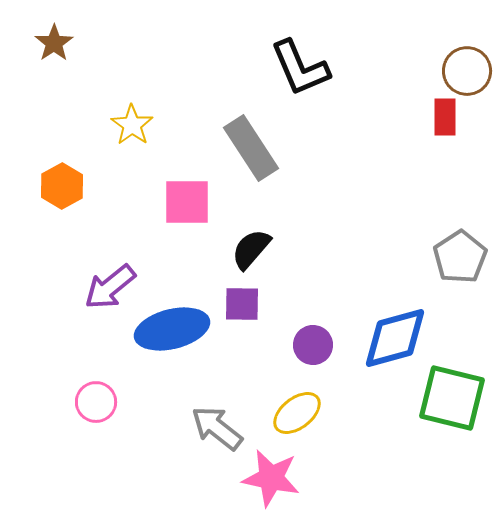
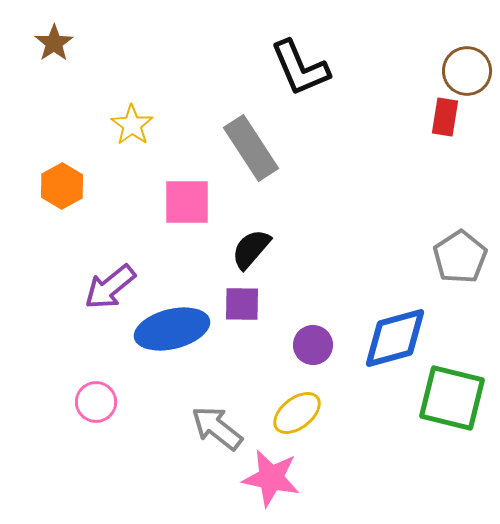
red rectangle: rotated 9 degrees clockwise
